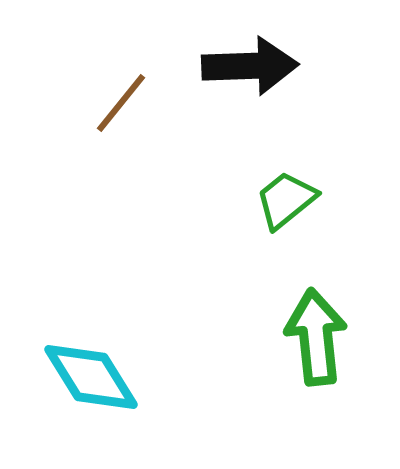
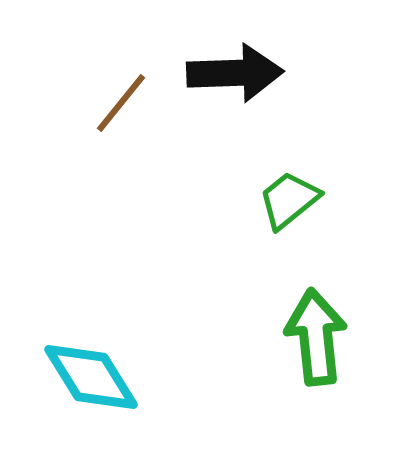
black arrow: moved 15 px left, 7 px down
green trapezoid: moved 3 px right
